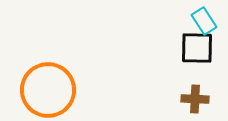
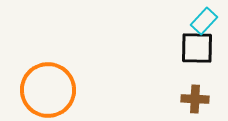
cyan rectangle: rotated 76 degrees clockwise
